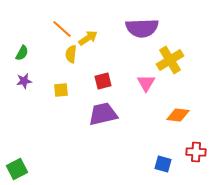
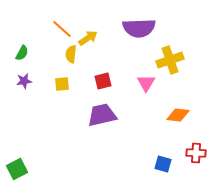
purple semicircle: moved 3 px left
yellow cross: rotated 12 degrees clockwise
yellow square: moved 1 px right, 6 px up
purple trapezoid: moved 1 px left, 1 px down
red cross: moved 1 px down
